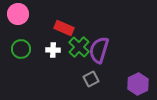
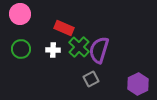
pink circle: moved 2 px right
